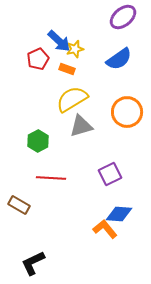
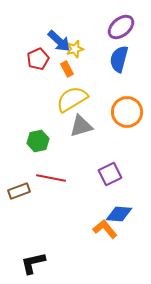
purple ellipse: moved 2 px left, 10 px down
blue semicircle: rotated 140 degrees clockwise
orange rectangle: rotated 42 degrees clockwise
green hexagon: rotated 15 degrees clockwise
red line: rotated 8 degrees clockwise
brown rectangle: moved 14 px up; rotated 50 degrees counterclockwise
black L-shape: rotated 12 degrees clockwise
